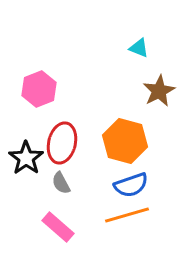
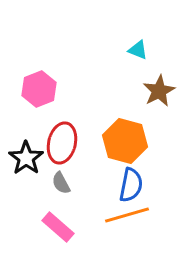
cyan triangle: moved 1 px left, 2 px down
blue semicircle: rotated 60 degrees counterclockwise
